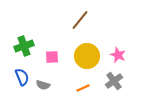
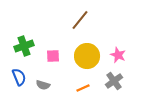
pink square: moved 1 px right, 1 px up
blue semicircle: moved 3 px left
